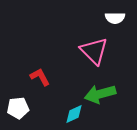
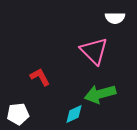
white pentagon: moved 6 px down
